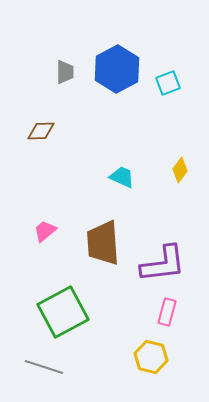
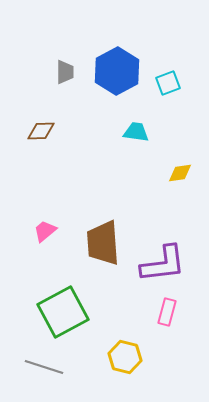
blue hexagon: moved 2 px down
yellow diamond: moved 3 px down; rotated 45 degrees clockwise
cyan trapezoid: moved 14 px right, 45 px up; rotated 16 degrees counterclockwise
yellow hexagon: moved 26 px left
